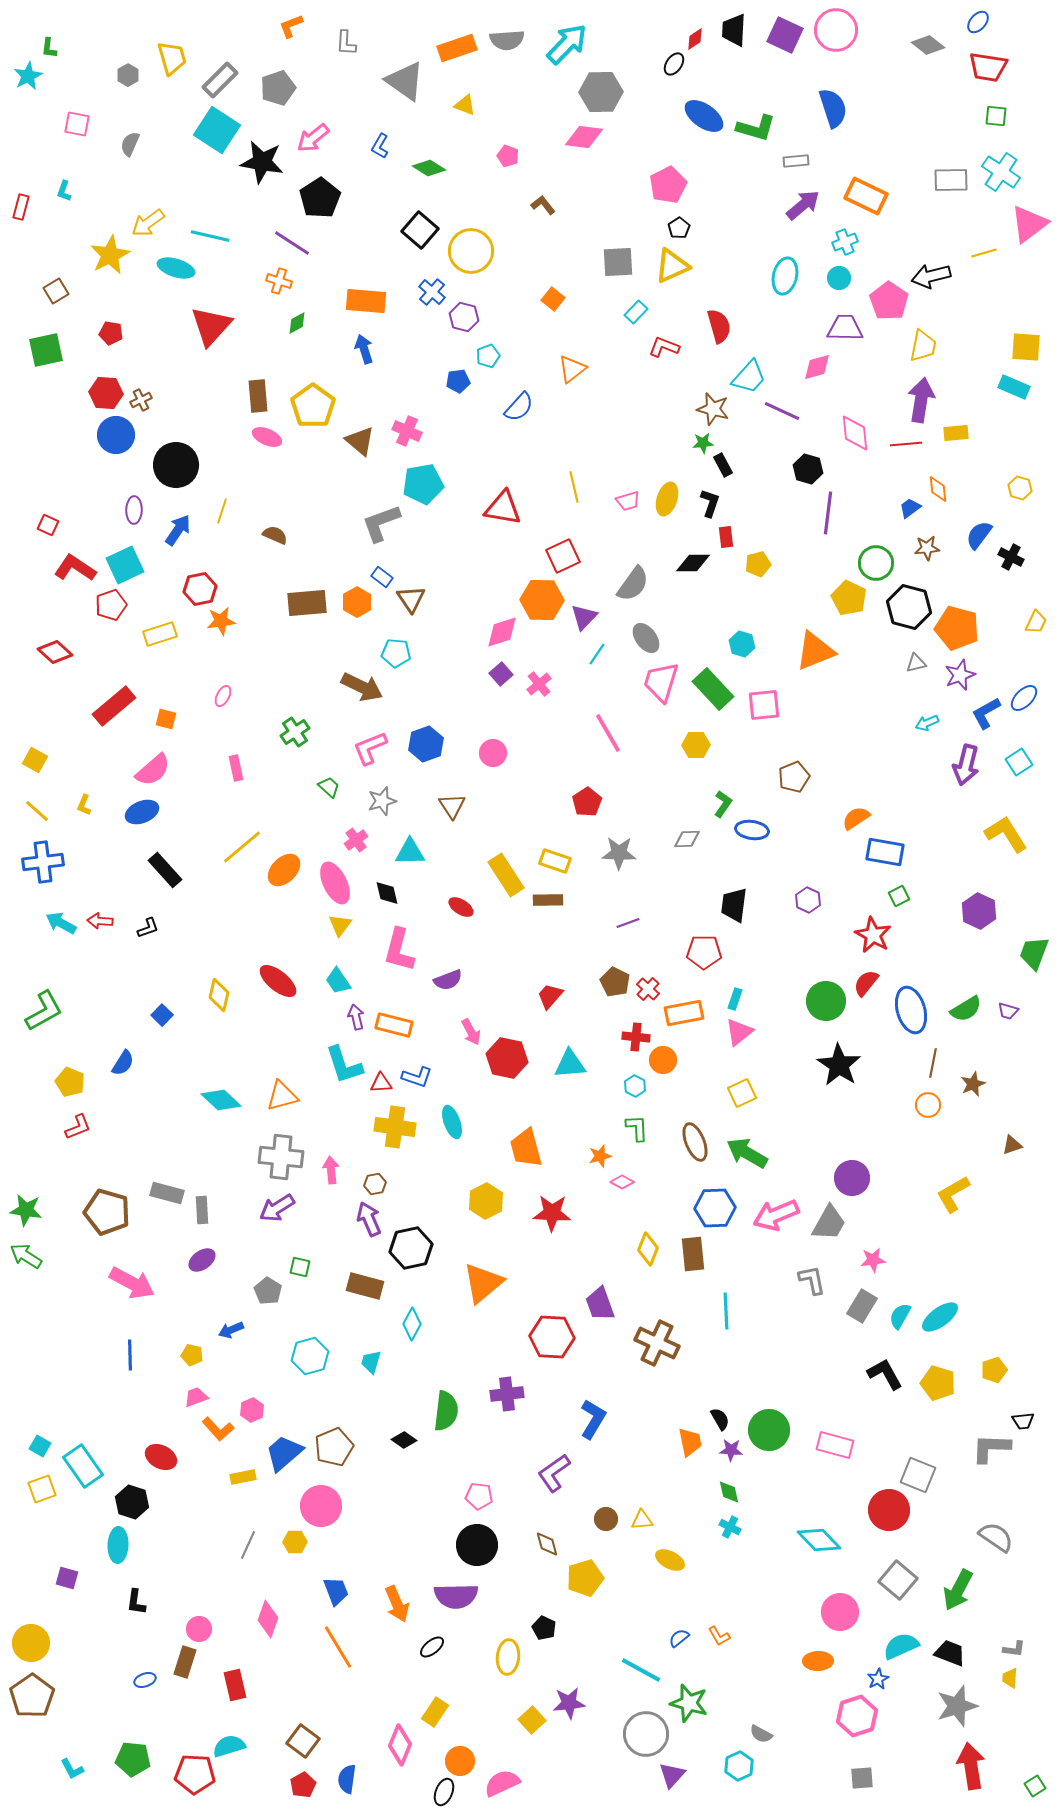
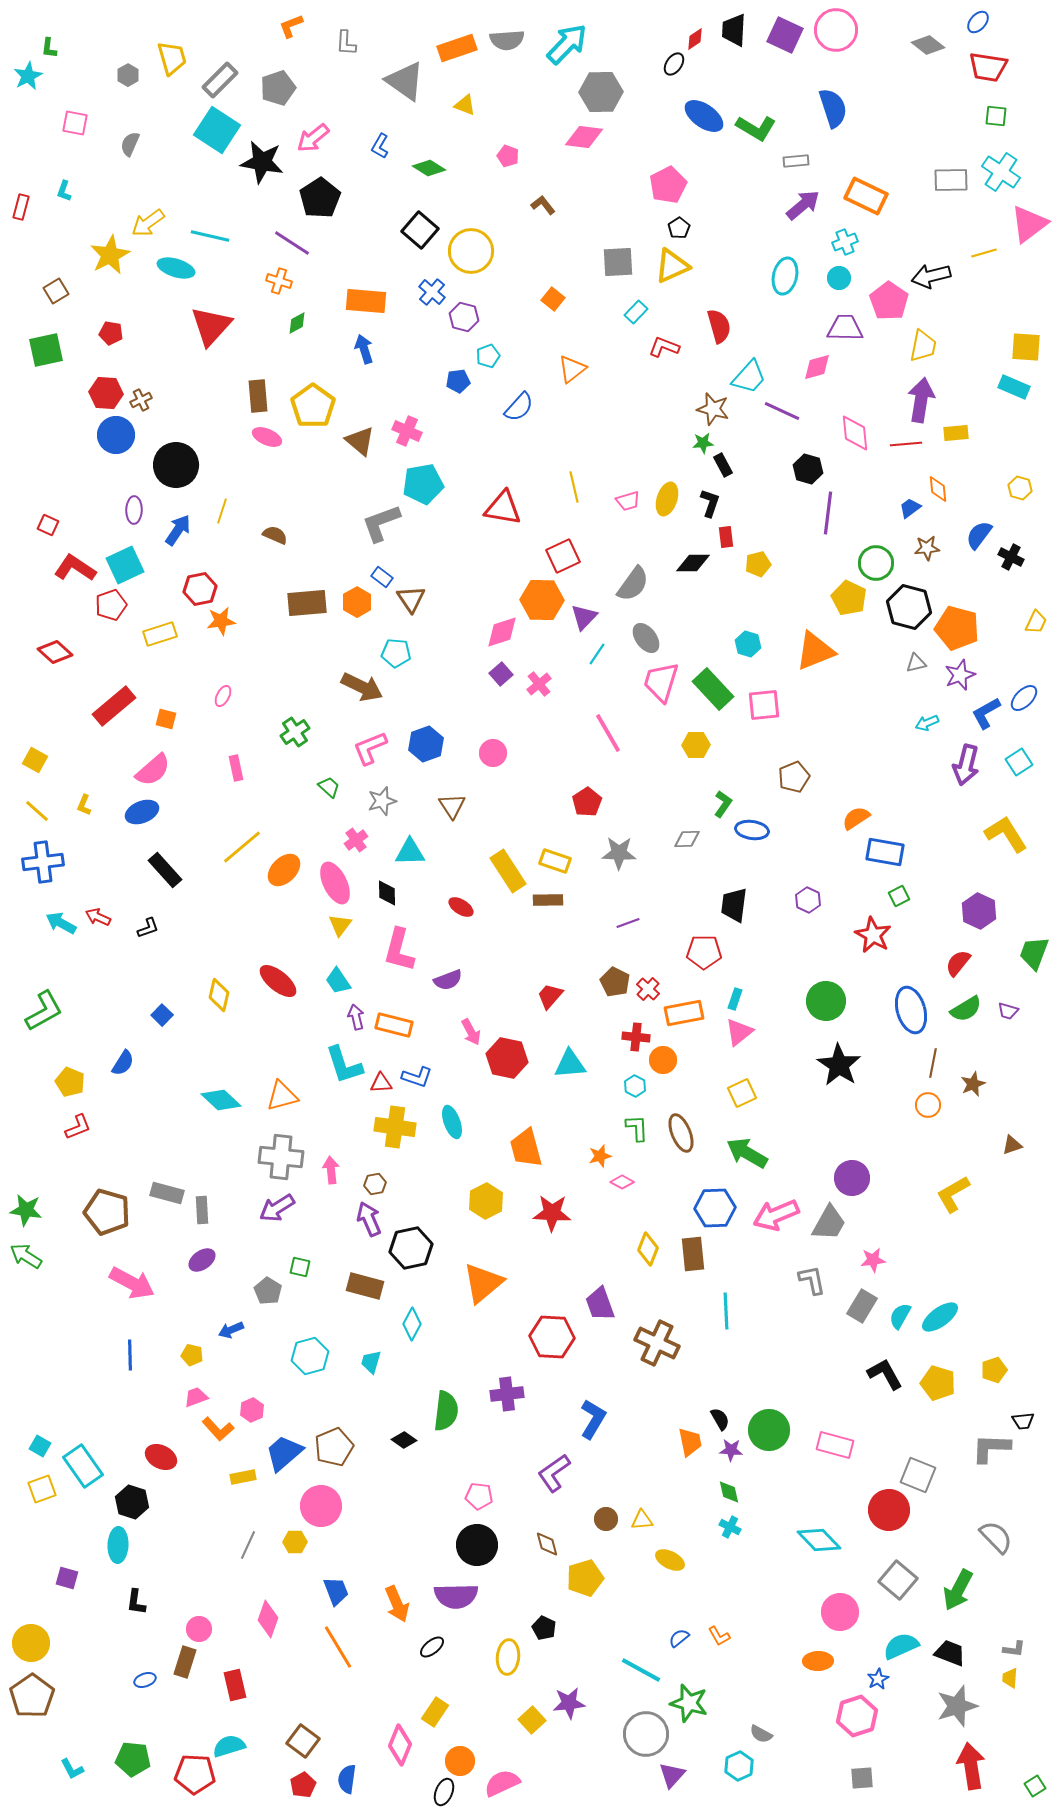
pink square at (77, 124): moved 2 px left, 1 px up
green L-shape at (756, 128): rotated 15 degrees clockwise
cyan hexagon at (742, 644): moved 6 px right
yellow rectangle at (506, 875): moved 2 px right, 4 px up
black diamond at (387, 893): rotated 12 degrees clockwise
red arrow at (100, 921): moved 2 px left, 4 px up; rotated 20 degrees clockwise
red semicircle at (866, 983): moved 92 px right, 20 px up
brown ellipse at (695, 1142): moved 14 px left, 9 px up
gray semicircle at (996, 1537): rotated 12 degrees clockwise
